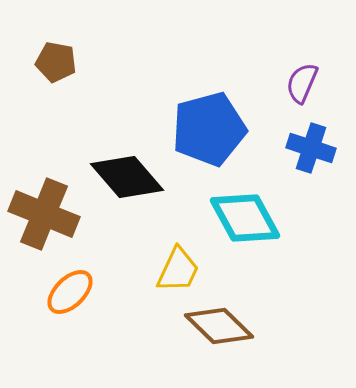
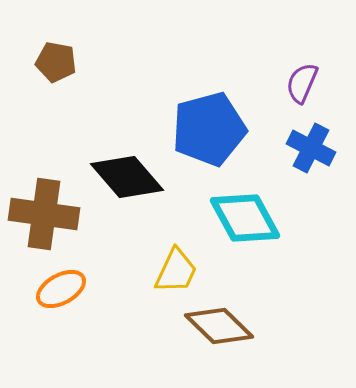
blue cross: rotated 9 degrees clockwise
brown cross: rotated 14 degrees counterclockwise
yellow trapezoid: moved 2 px left, 1 px down
orange ellipse: moved 9 px left, 3 px up; rotated 15 degrees clockwise
